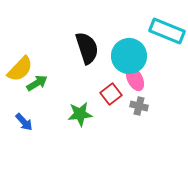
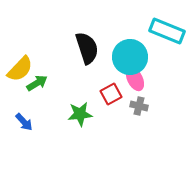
cyan circle: moved 1 px right, 1 px down
red square: rotated 10 degrees clockwise
